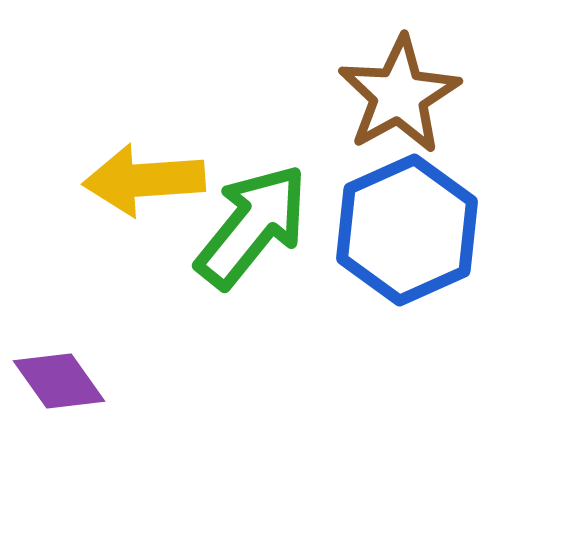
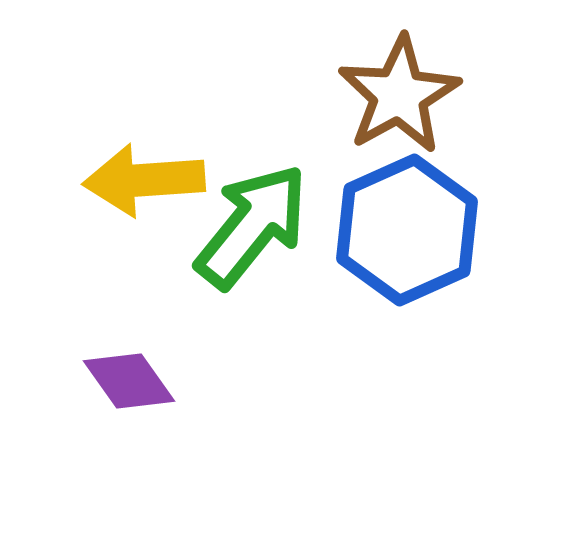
purple diamond: moved 70 px right
